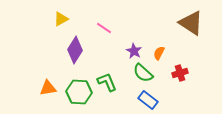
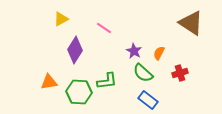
green L-shape: moved 1 px up; rotated 105 degrees clockwise
orange triangle: moved 1 px right, 6 px up
